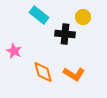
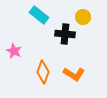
orange diamond: rotated 35 degrees clockwise
